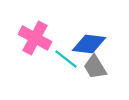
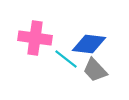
pink cross: rotated 20 degrees counterclockwise
gray trapezoid: moved 3 px down; rotated 12 degrees counterclockwise
